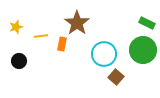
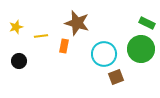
brown star: rotated 20 degrees counterclockwise
orange rectangle: moved 2 px right, 2 px down
green circle: moved 2 px left, 1 px up
brown square: rotated 28 degrees clockwise
